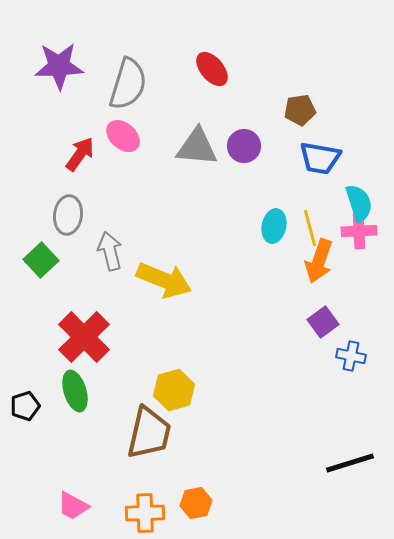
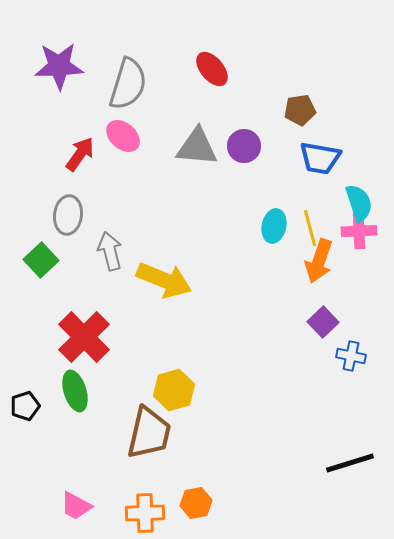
purple square: rotated 8 degrees counterclockwise
pink trapezoid: moved 3 px right
